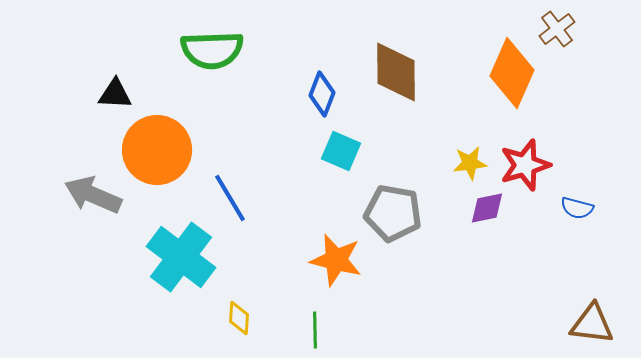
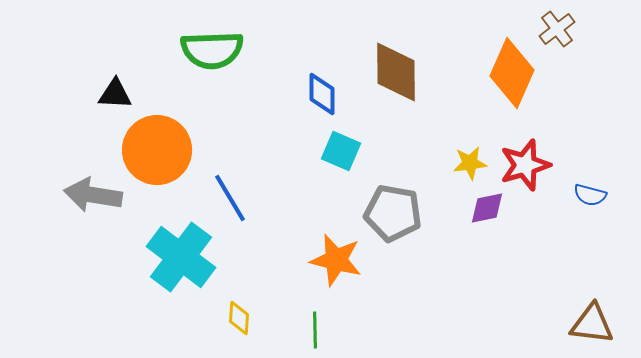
blue diamond: rotated 21 degrees counterclockwise
gray arrow: rotated 14 degrees counterclockwise
blue semicircle: moved 13 px right, 13 px up
